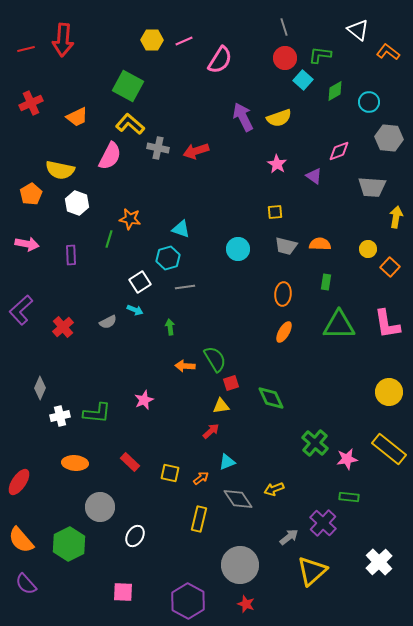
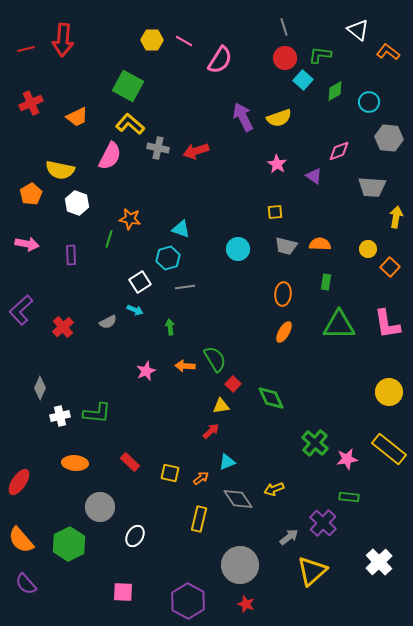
pink line at (184, 41): rotated 54 degrees clockwise
red square at (231, 383): moved 2 px right, 1 px down; rotated 28 degrees counterclockwise
pink star at (144, 400): moved 2 px right, 29 px up
